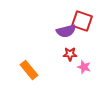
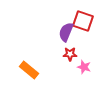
red square: moved 1 px right
purple semicircle: moved 1 px down; rotated 126 degrees clockwise
orange rectangle: rotated 12 degrees counterclockwise
